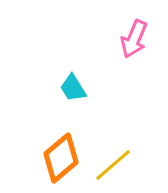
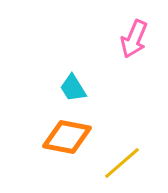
orange diamond: moved 6 px right, 21 px up; rotated 51 degrees clockwise
yellow line: moved 9 px right, 2 px up
